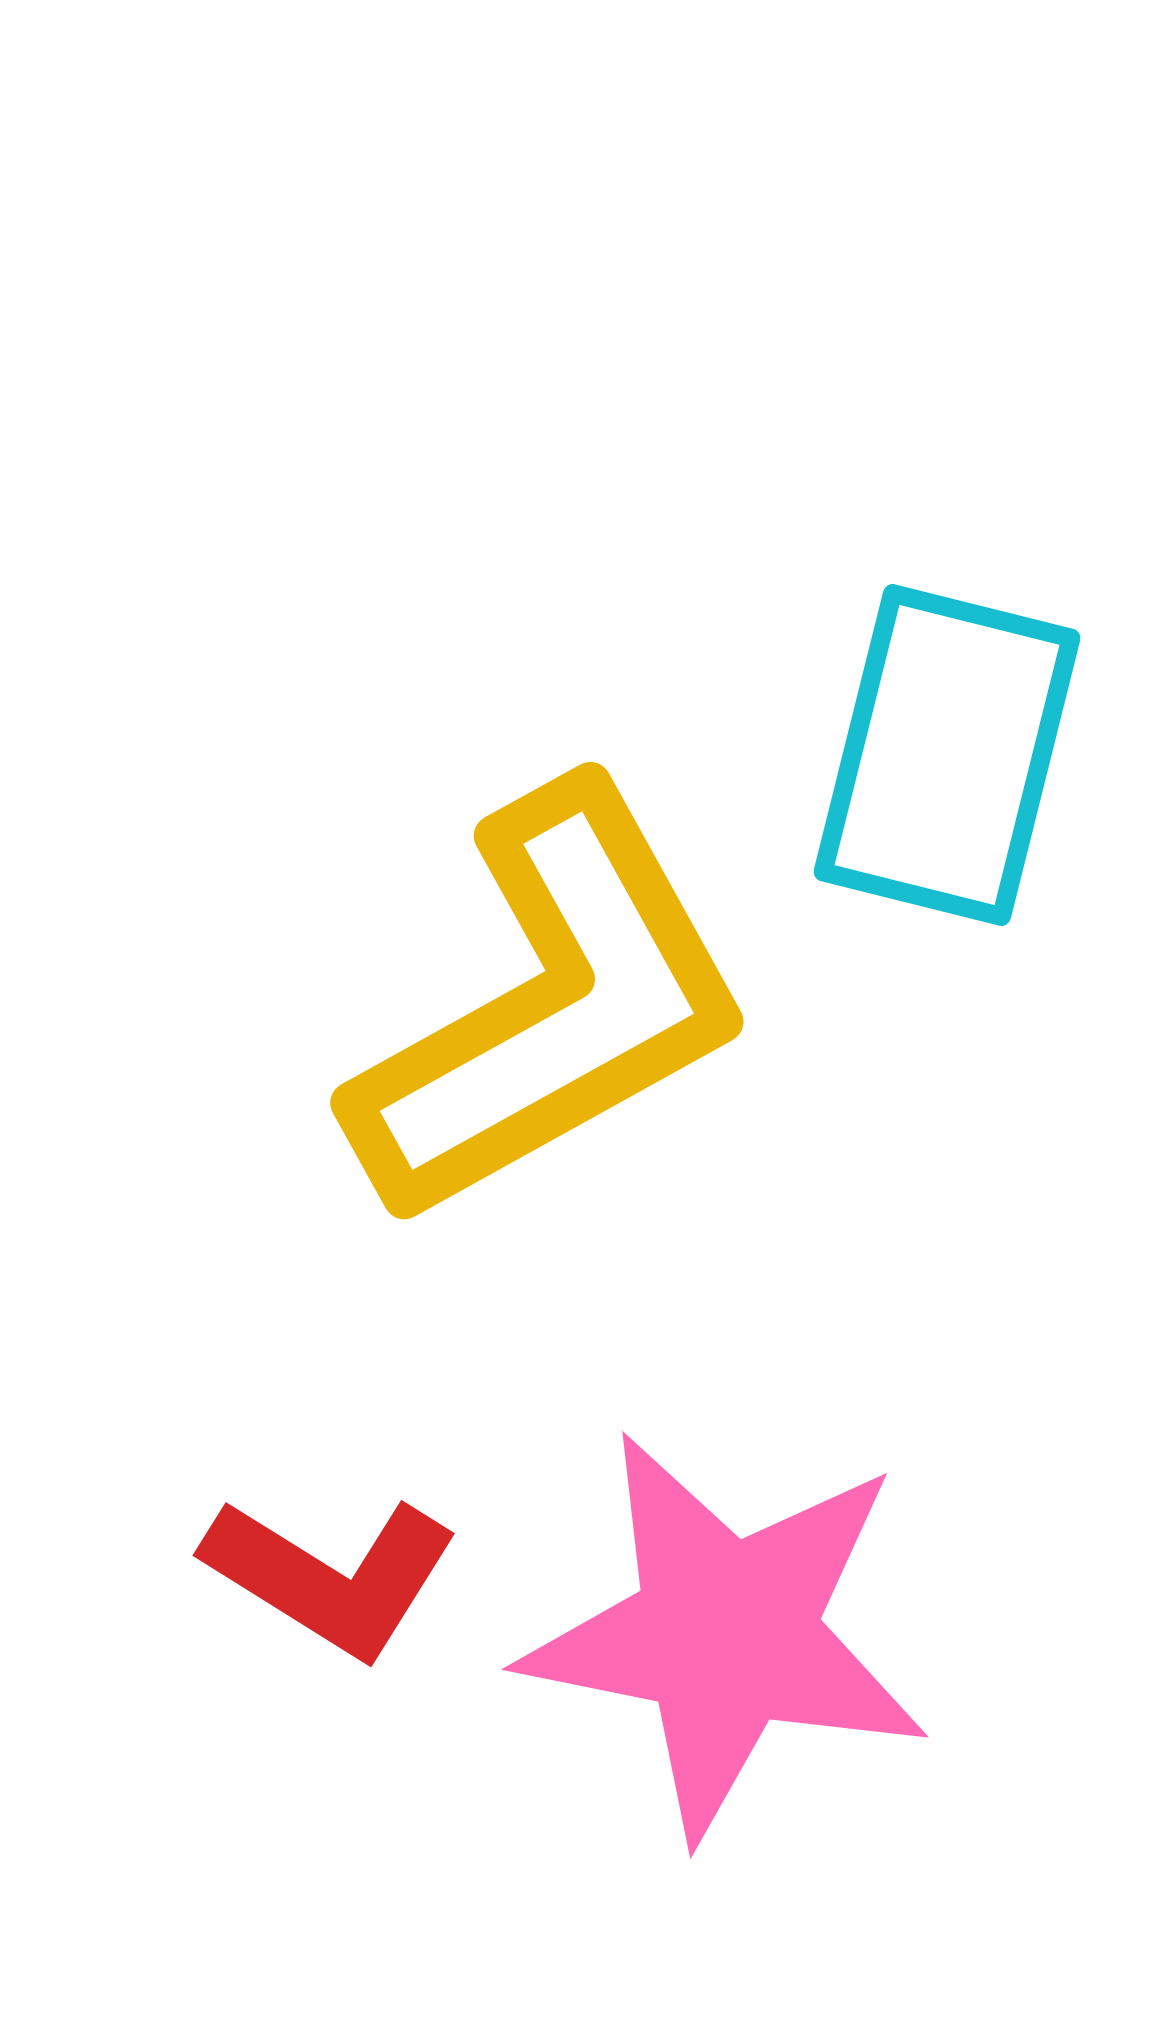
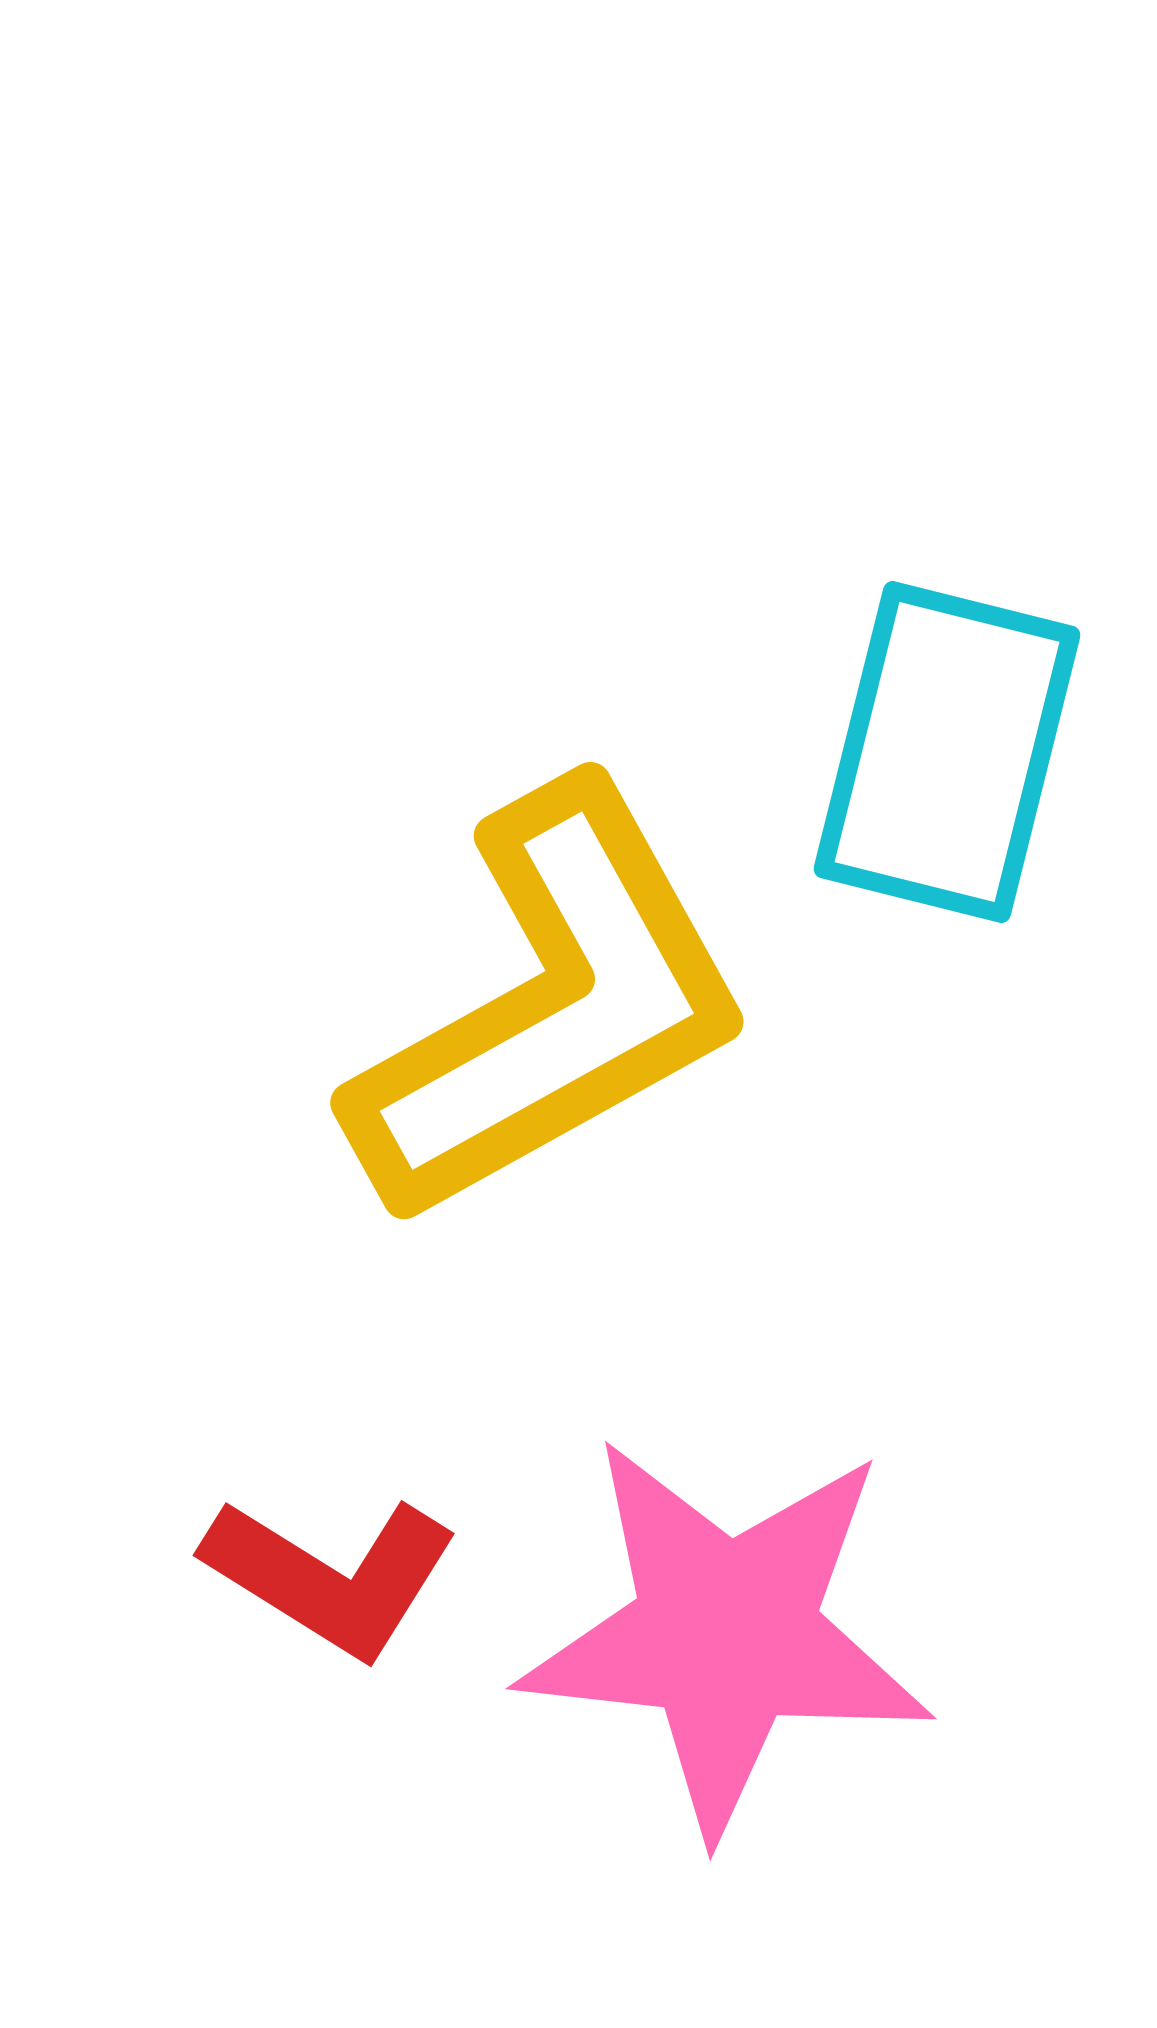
cyan rectangle: moved 3 px up
pink star: rotated 5 degrees counterclockwise
